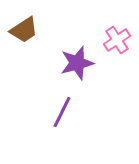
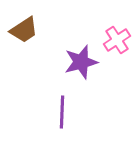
purple star: moved 4 px right, 1 px up
purple line: rotated 24 degrees counterclockwise
